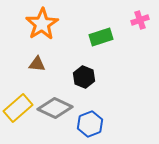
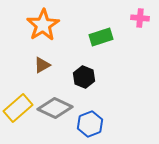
pink cross: moved 2 px up; rotated 24 degrees clockwise
orange star: moved 1 px right, 1 px down
brown triangle: moved 5 px right, 1 px down; rotated 36 degrees counterclockwise
